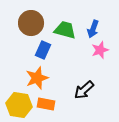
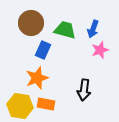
black arrow: rotated 40 degrees counterclockwise
yellow hexagon: moved 1 px right, 1 px down
